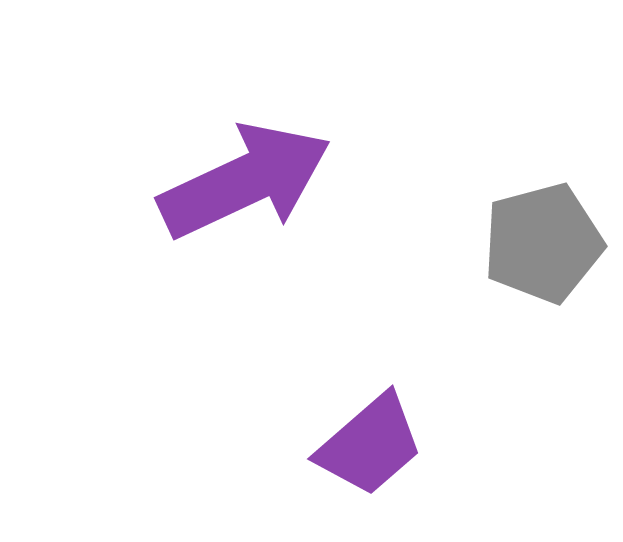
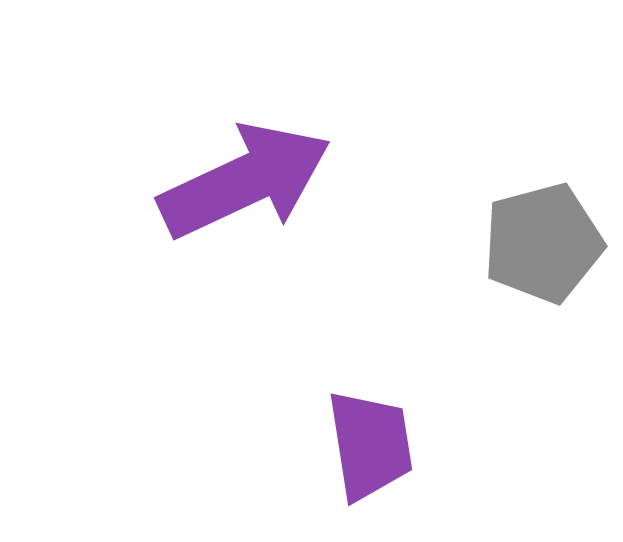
purple trapezoid: rotated 58 degrees counterclockwise
